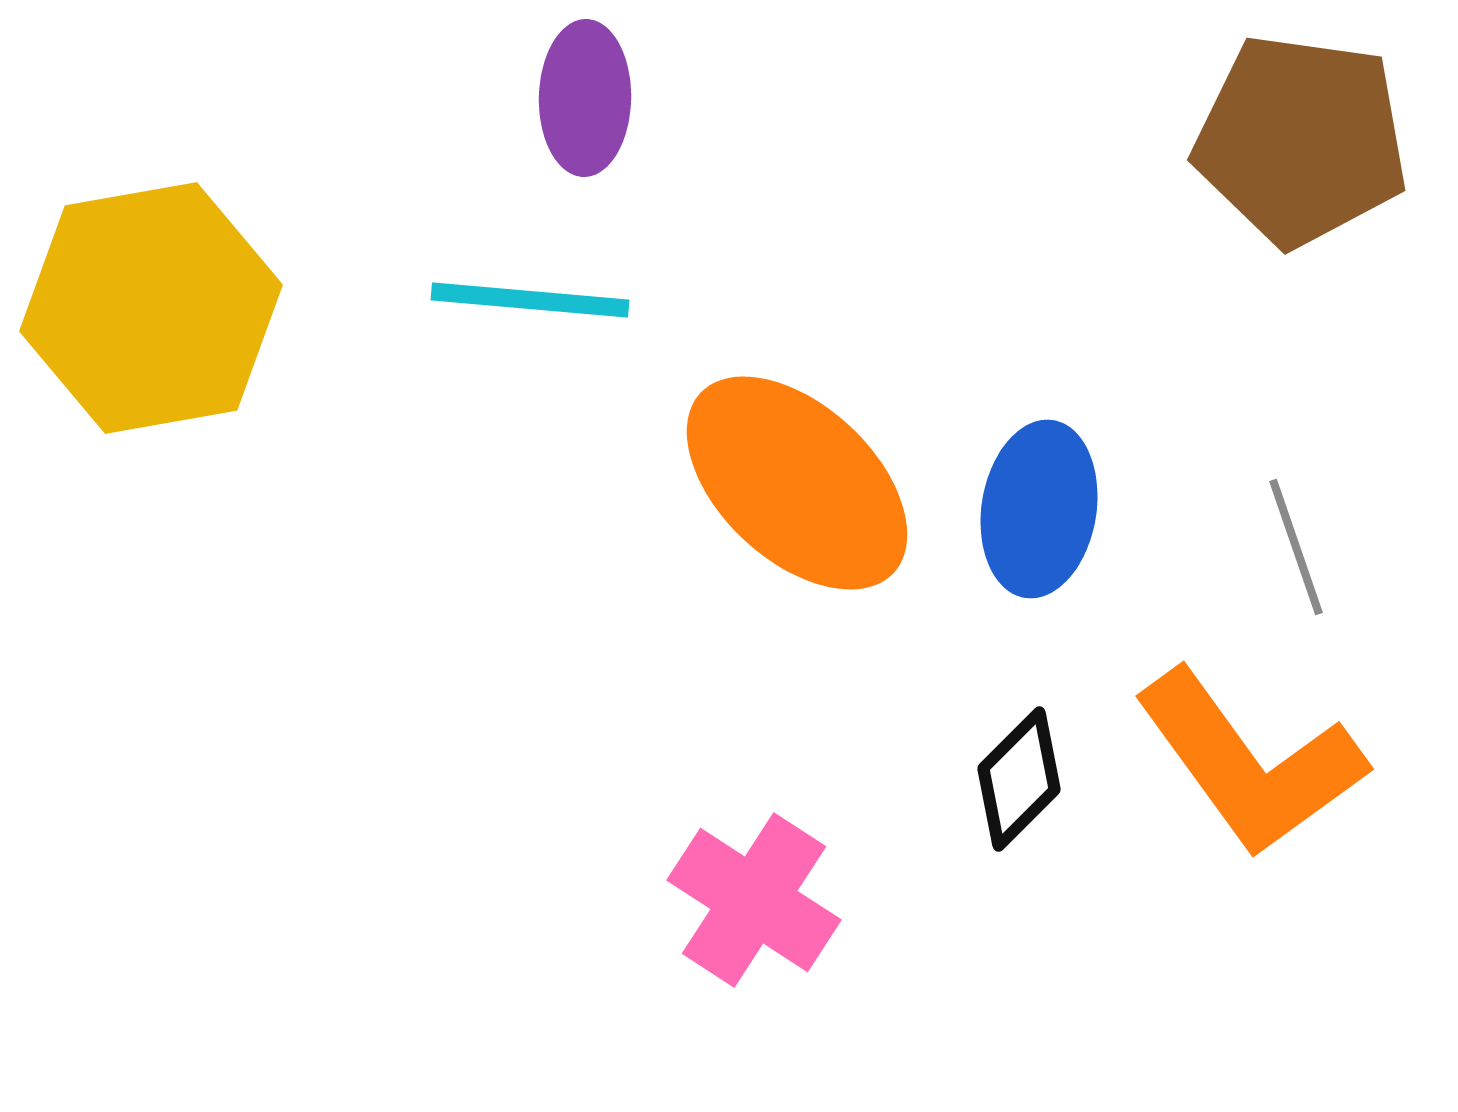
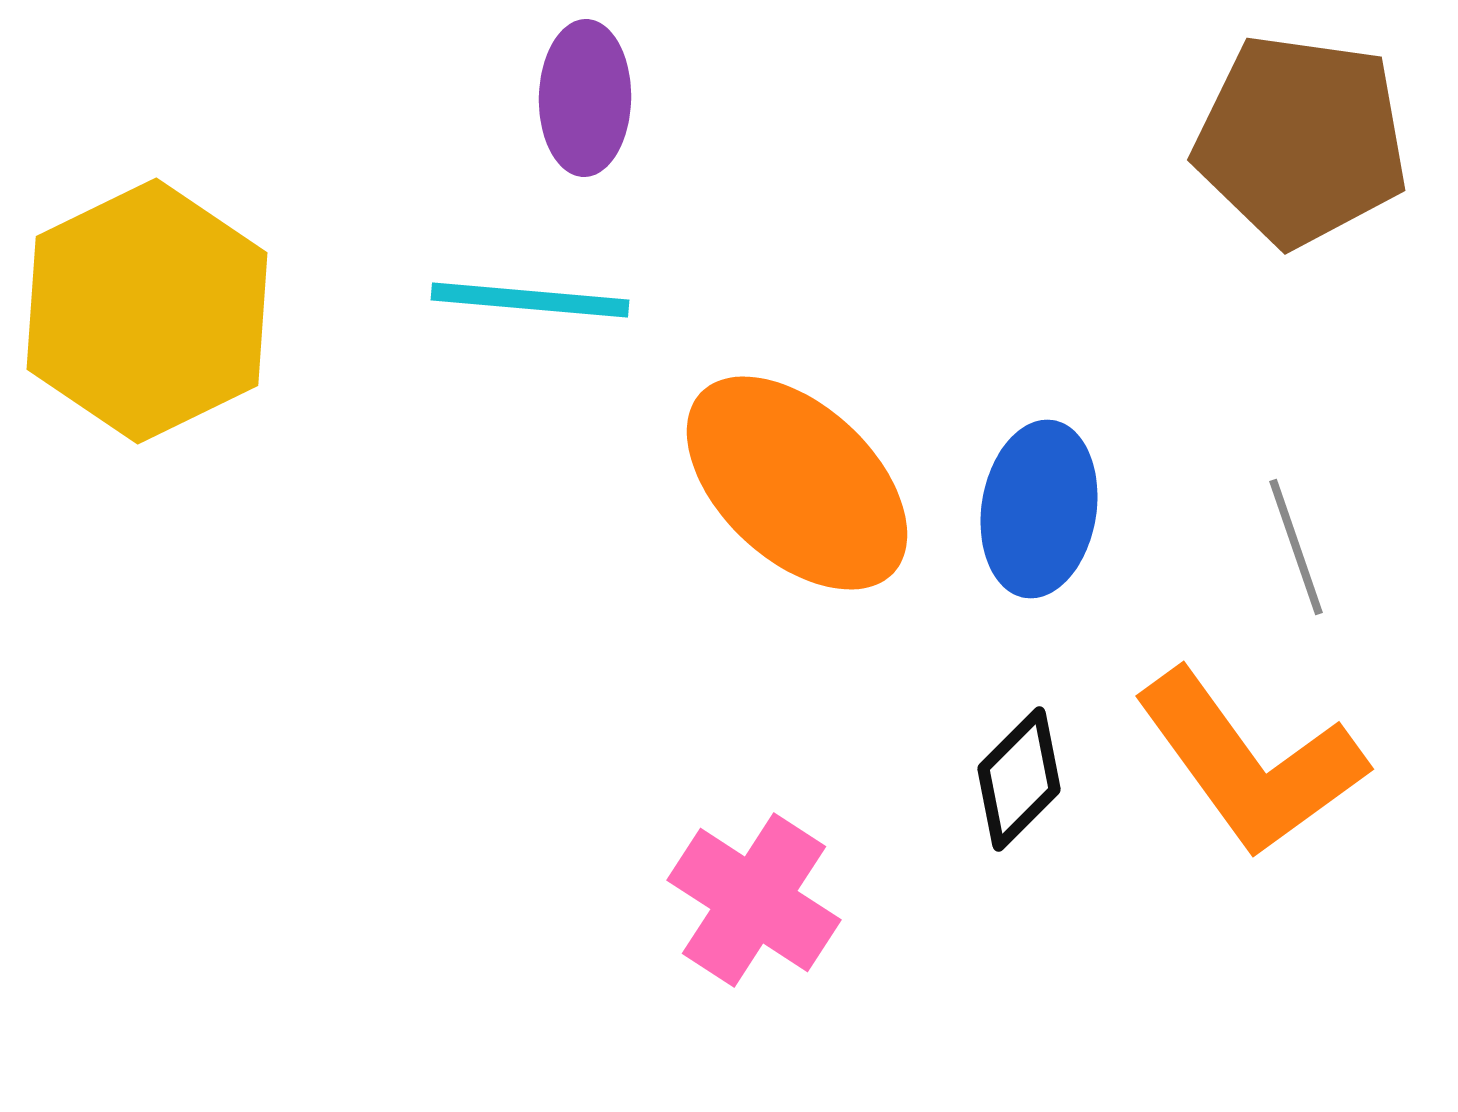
yellow hexagon: moved 4 px left, 3 px down; rotated 16 degrees counterclockwise
